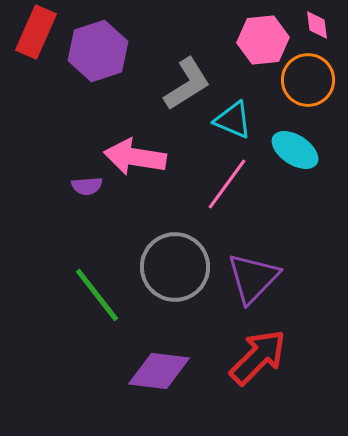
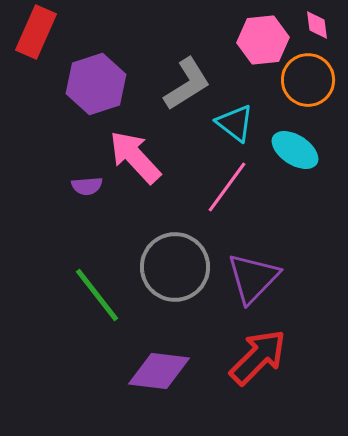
purple hexagon: moved 2 px left, 33 px down
cyan triangle: moved 2 px right, 3 px down; rotated 15 degrees clockwise
pink arrow: rotated 38 degrees clockwise
pink line: moved 3 px down
